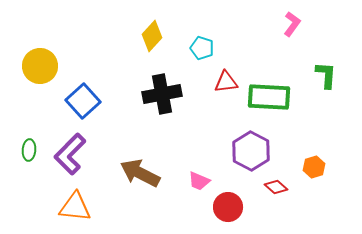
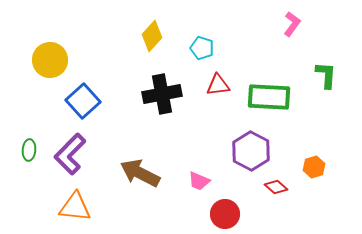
yellow circle: moved 10 px right, 6 px up
red triangle: moved 8 px left, 3 px down
red circle: moved 3 px left, 7 px down
